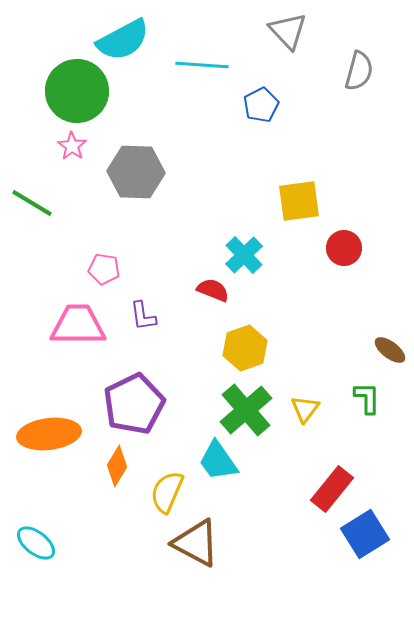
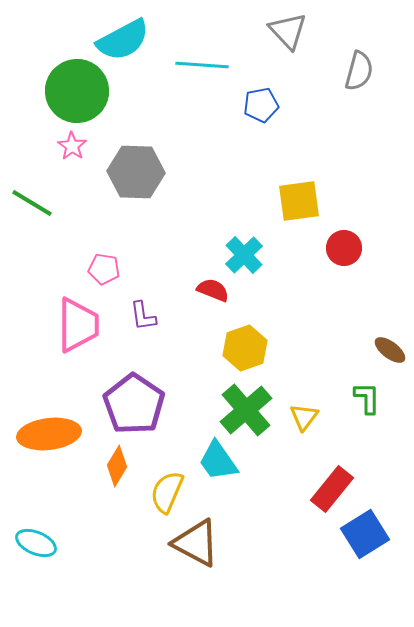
blue pentagon: rotated 16 degrees clockwise
pink trapezoid: rotated 90 degrees clockwise
purple pentagon: rotated 12 degrees counterclockwise
yellow triangle: moved 1 px left, 8 px down
cyan ellipse: rotated 15 degrees counterclockwise
